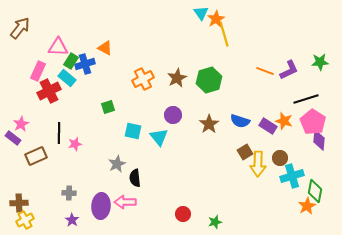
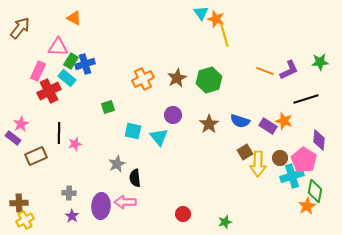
orange star at (216, 19): rotated 24 degrees counterclockwise
orange triangle at (105, 48): moved 31 px left, 30 px up
pink pentagon at (313, 122): moved 9 px left, 38 px down
purple star at (72, 220): moved 4 px up
green star at (215, 222): moved 10 px right
